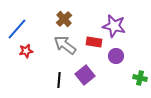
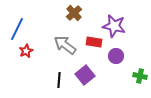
brown cross: moved 10 px right, 6 px up
blue line: rotated 15 degrees counterclockwise
red star: rotated 16 degrees counterclockwise
green cross: moved 2 px up
